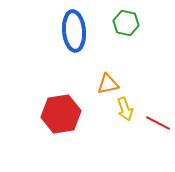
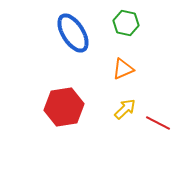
blue ellipse: moved 1 px left, 2 px down; rotated 27 degrees counterclockwise
orange triangle: moved 15 px right, 15 px up; rotated 10 degrees counterclockwise
yellow arrow: rotated 115 degrees counterclockwise
red hexagon: moved 3 px right, 7 px up
